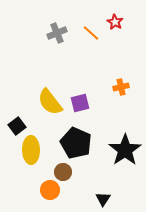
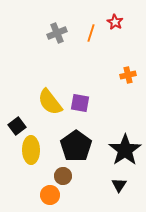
orange line: rotated 66 degrees clockwise
orange cross: moved 7 px right, 12 px up
purple square: rotated 24 degrees clockwise
black pentagon: moved 3 px down; rotated 12 degrees clockwise
brown circle: moved 4 px down
orange circle: moved 5 px down
black triangle: moved 16 px right, 14 px up
